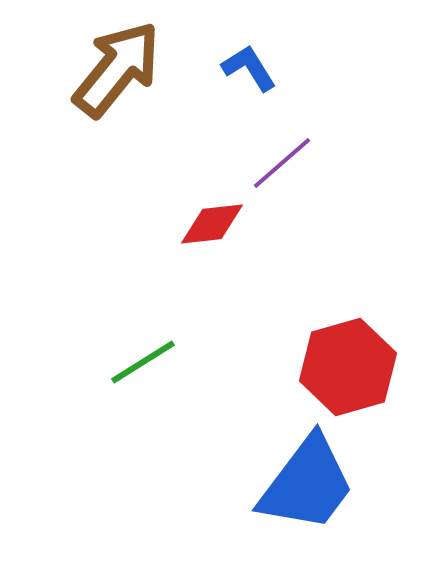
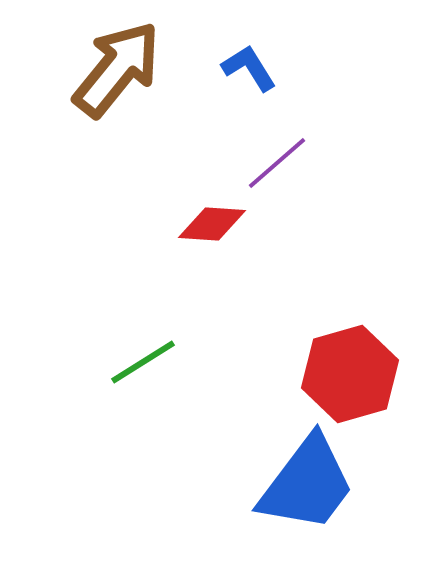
purple line: moved 5 px left
red diamond: rotated 10 degrees clockwise
red hexagon: moved 2 px right, 7 px down
